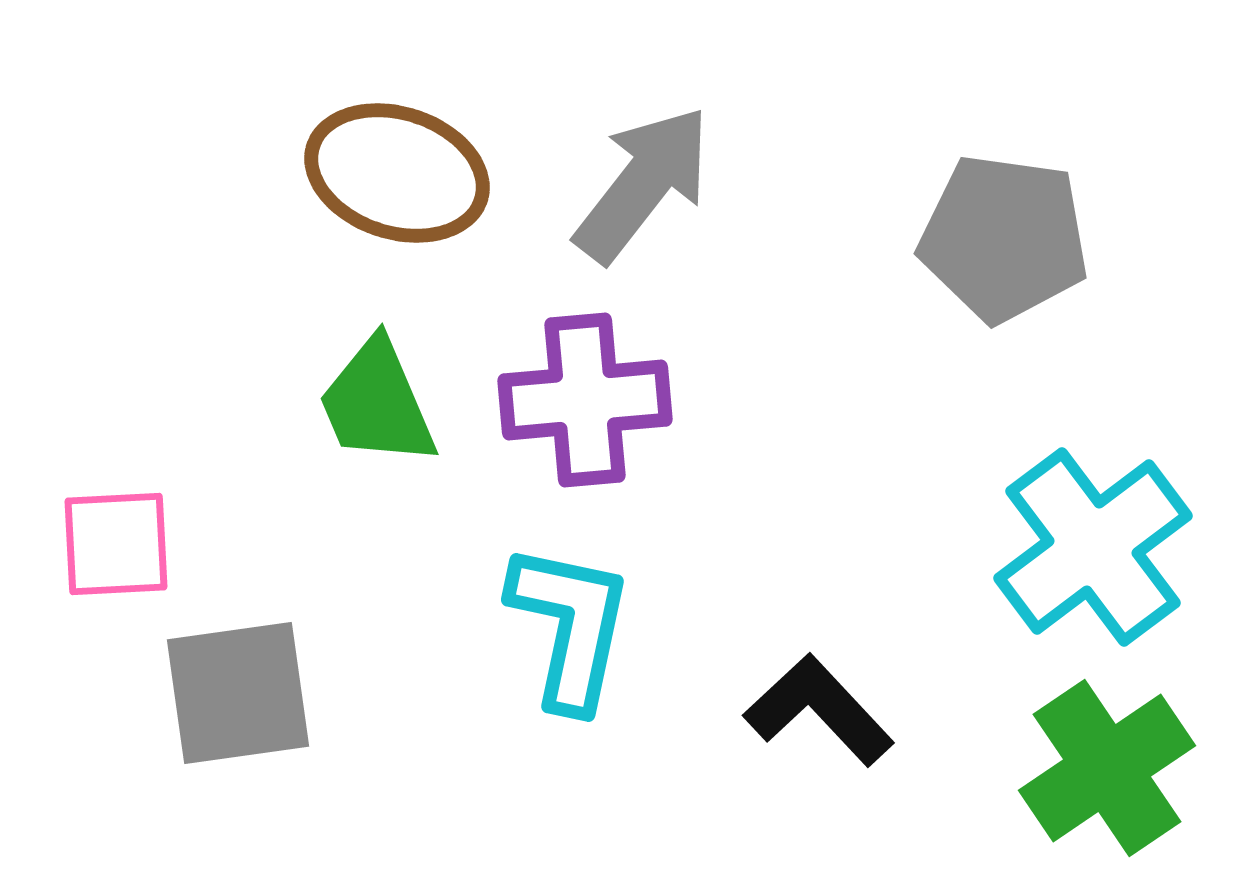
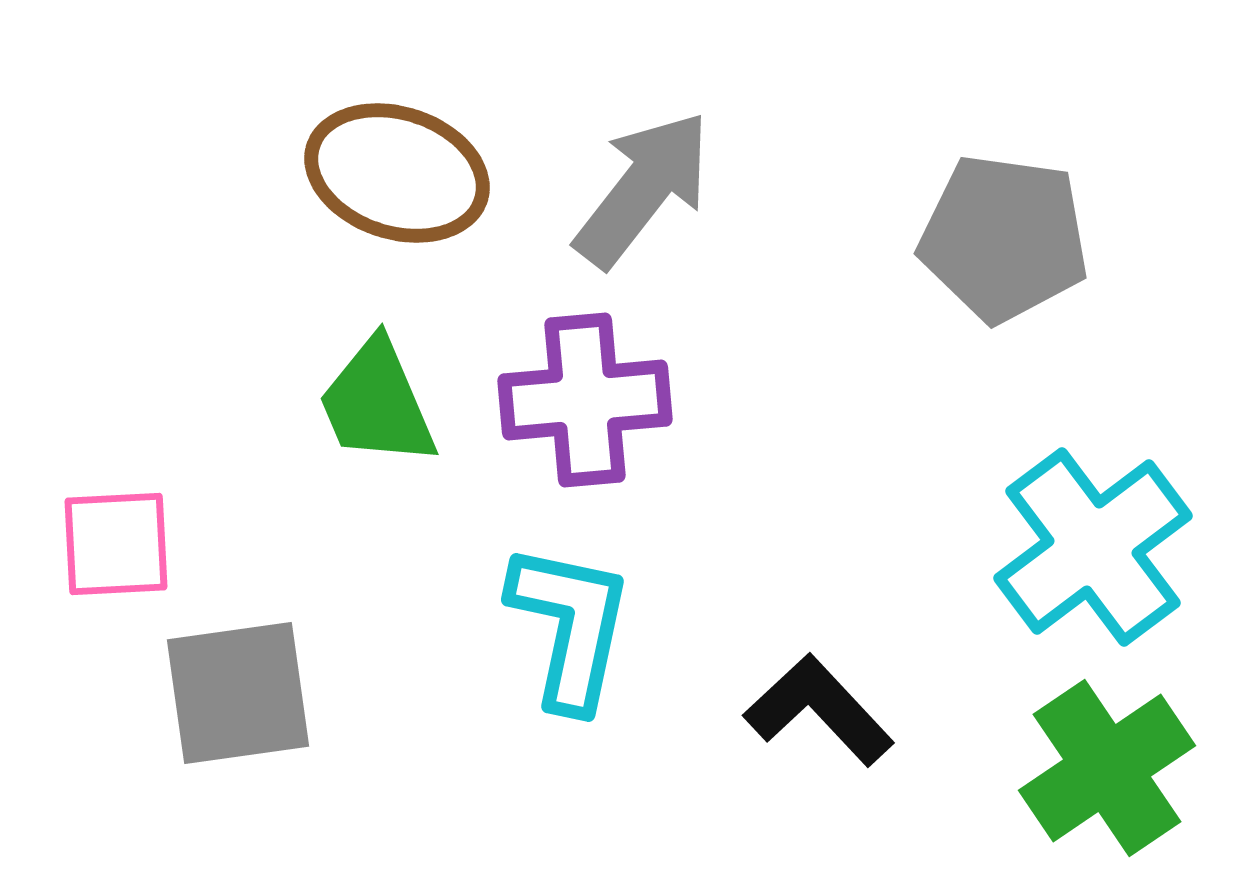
gray arrow: moved 5 px down
